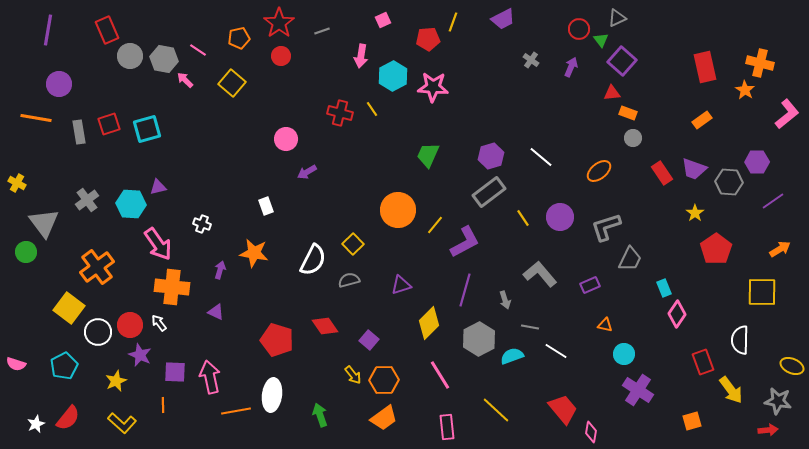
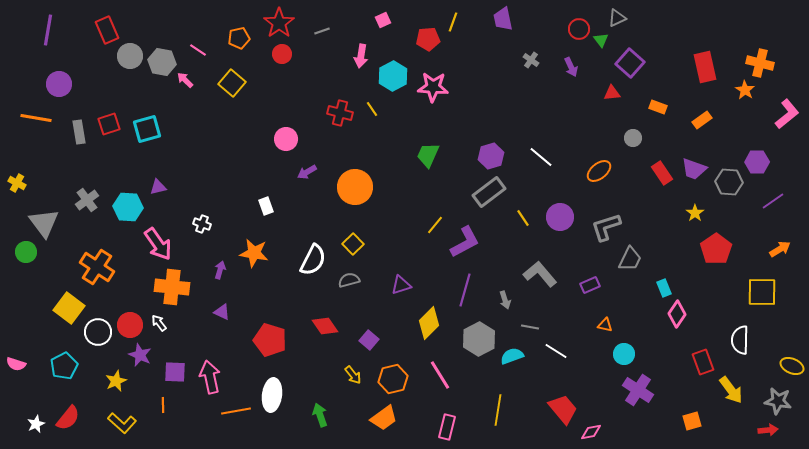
purple trapezoid at (503, 19): rotated 105 degrees clockwise
red circle at (281, 56): moved 1 px right, 2 px up
gray hexagon at (164, 59): moved 2 px left, 3 px down
purple square at (622, 61): moved 8 px right, 2 px down
purple arrow at (571, 67): rotated 132 degrees clockwise
orange rectangle at (628, 113): moved 30 px right, 6 px up
cyan hexagon at (131, 204): moved 3 px left, 3 px down
orange circle at (398, 210): moved 43 px left, 23 px up
orange cross at (97, 267): rotated 20 degrees counterclockwise
purple triangle at (216, 312): moved 6 px right
red pentagon at (277, 340): moved 7 px left
orange hexagon at (384, 380): moved 9 px right, 1 px up; rotated 12 degrees counterclockwise
yellow line at (496, 410): moved 2 px right; rotated 56 degrees clockwise
pink rectangle at (447, 427): rotated 20 degrees clockwise
pink diamond at (591, 432): rotated 70 degrees clockwise
